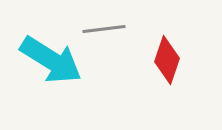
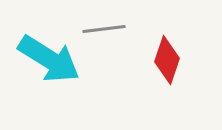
cyan arrow: moved 2 px left, 1 px up
